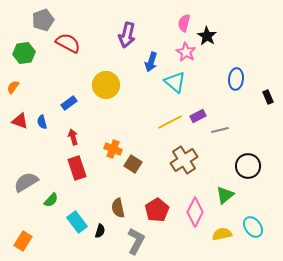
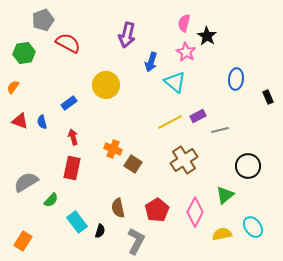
red rectangle: moved 5 px left; rotated 30 degrees clockwise
